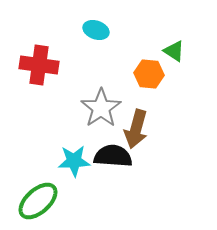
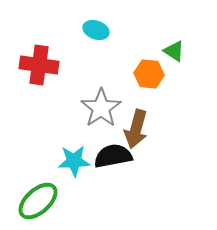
black semicircle: rotated 15 degrees counterclockwise
